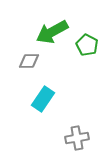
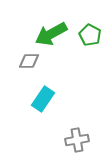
green arrow: moved 1 px left, 2 px down
green pentagon: moved 3 px right, 10 px up
gray cross: moved 2 px down
